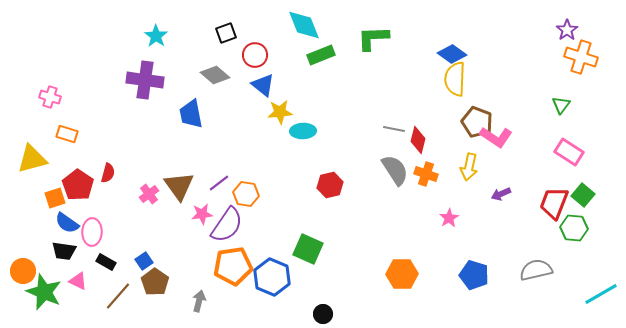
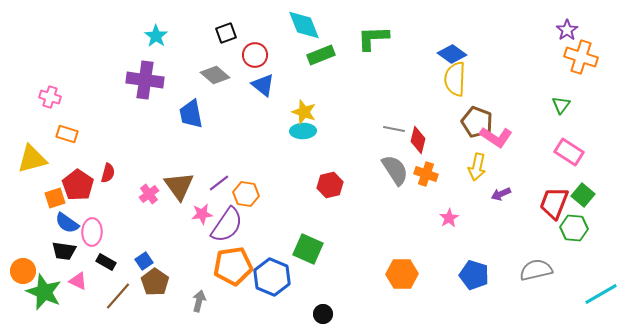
yellow star at (280, 112): moved 24 px right; rotated 25 degrees clockwise
yellow arrow at (469, 167): moved 8 px right
